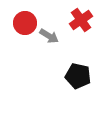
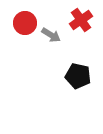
gray arrow: moved 2 px right, 1 px up
